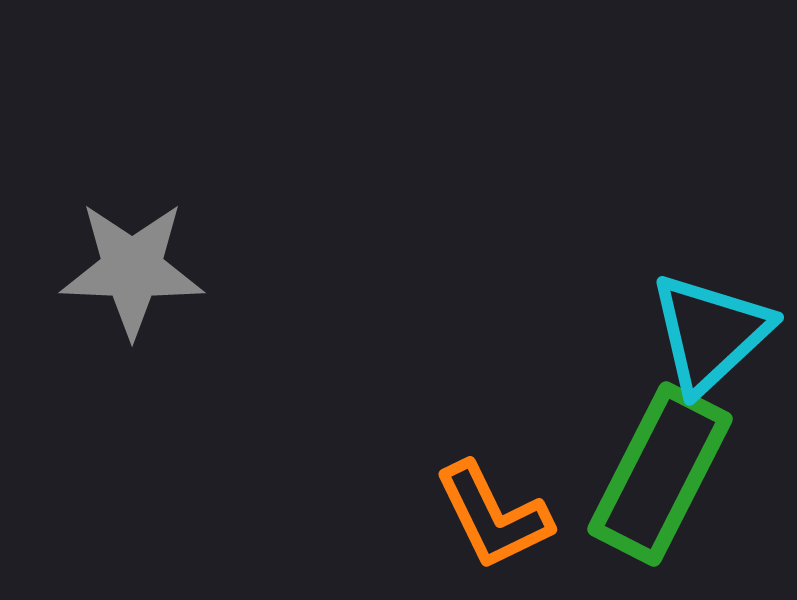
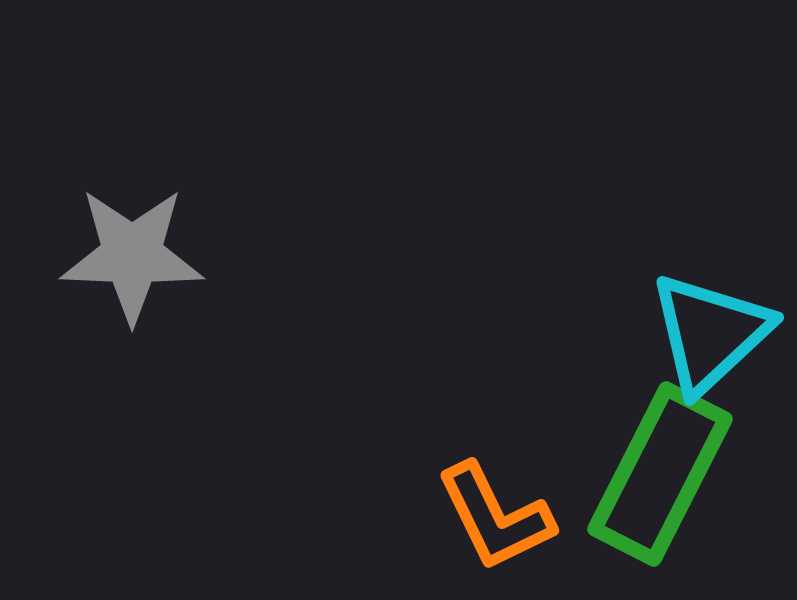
gray star: moved 14 px up
orange L-shape: moved 2 px right, 1 px down
